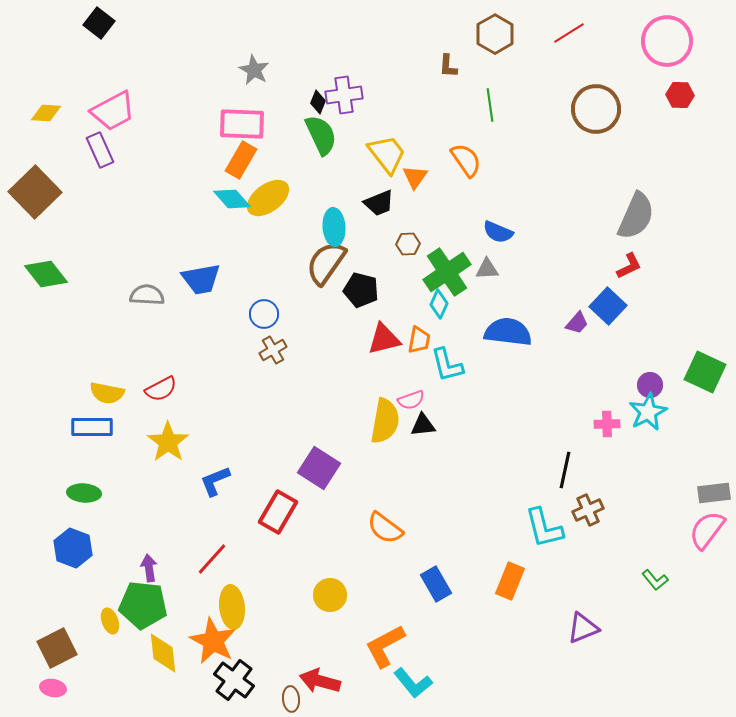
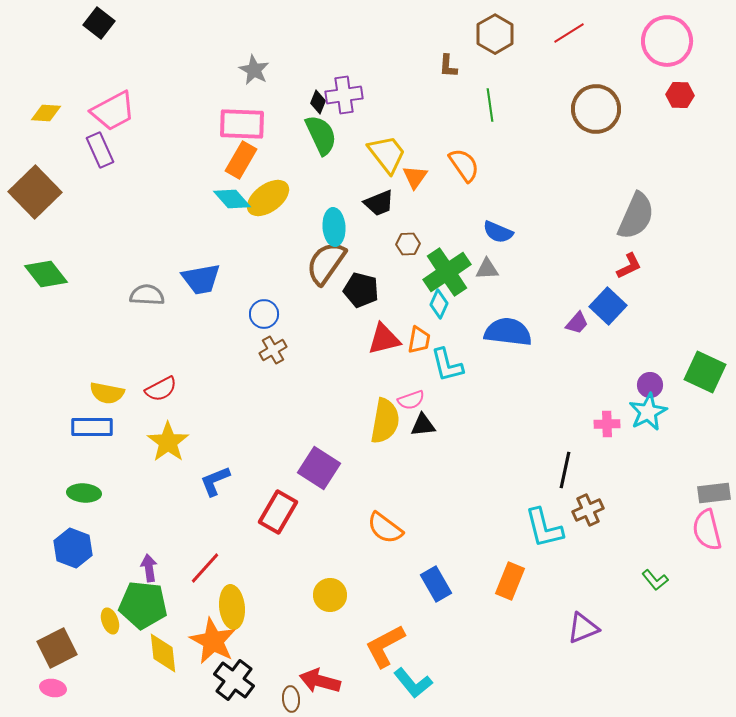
orange semicircle at (466, 160): moved 2 px left, 5 px down
pink semicircle at (707, 530): rotated 51 degrees counterclockwise
red line at (212, 559): moved 7 px left, 9 px down
